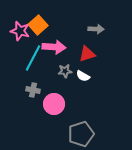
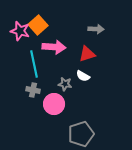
cyan line: moved 1 px right, 6 px down; rotated 40 degrees counterclockwise
gray star: moved 13 px down; rotated 16 degrees clockwise
